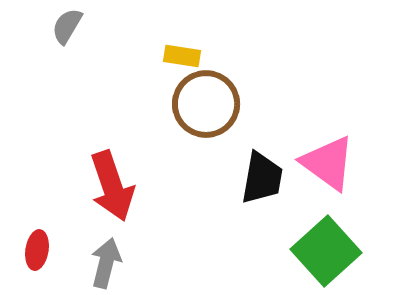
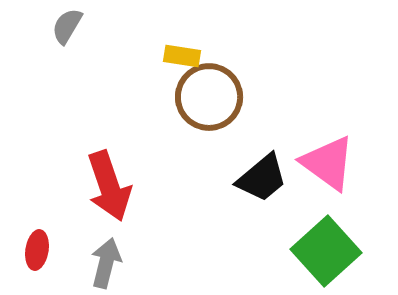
brown circle: moved 3 px right, 7 px up
black trapezoid: rotated 40 degrees clockwise
red arrow: moved 3 px left
